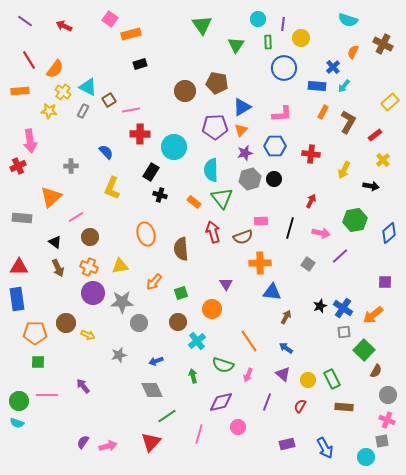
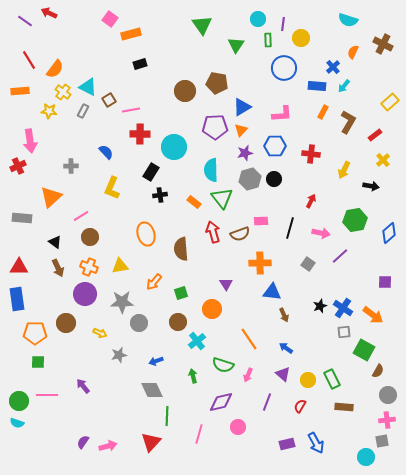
red arrow at (64, 26): moved 15 px left, 13 px up
green rectangle at (268, 42): moved 2 px up
black cross at (160, 195): rotated 24 degrees counterclockwise
pink line at (76, 217): moved 5 px right, 1 px up
brown semicircle at (243, 237): moved 3 px left, 3 px up
purple circle at (93, 293): moved 8 px left, 1 px down
orange arrow at (373, 315): rotated 105 degrees counterclockwise
brown arrow at (286, 317): moved 2 px left, 2 px up; rotated 128 degrees clockwise
yellow arrow at (88, 335): moved 12 px right, 2 px up
orange line at (249, 341): moved 2 px up
green square at (364, 350): rotated 15 degrees counterclockwise
brown semicircle at (376, 371): moved 2 px right
green line at (167, 416): rotated 54 degrees counterclockwise
pink cross at (387, 420): rotated 28 degrees counterclockwise
blue arrow at (325, 448): moved 9 px left, 5 px up
